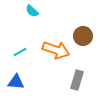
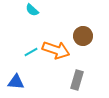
cyan semicircle: moved 1 px up
cyan line: moved 11 px right
